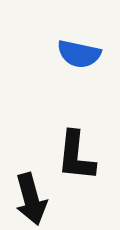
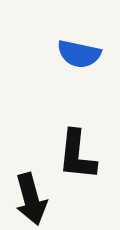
black L-shape: moved 1 px right, 1 px up
